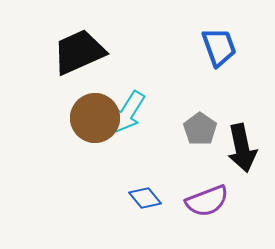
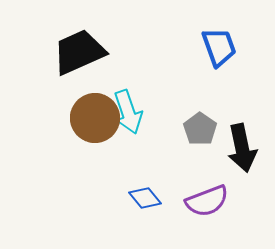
cyan arrow: rotated 51 degrees counterclockwise
